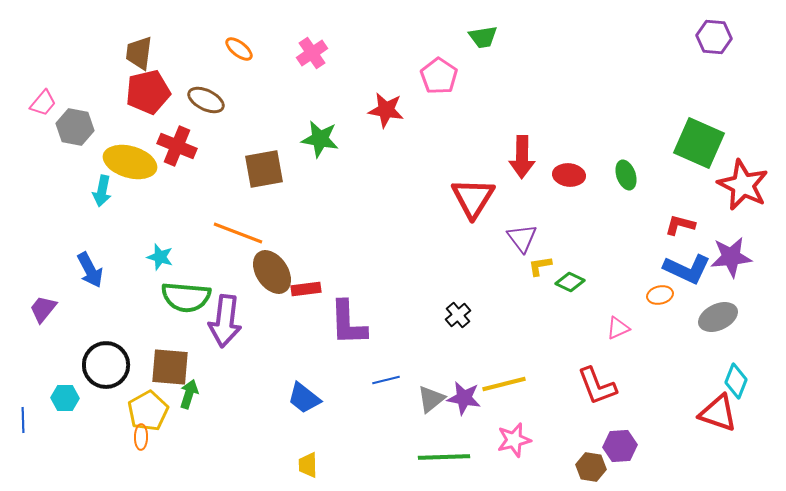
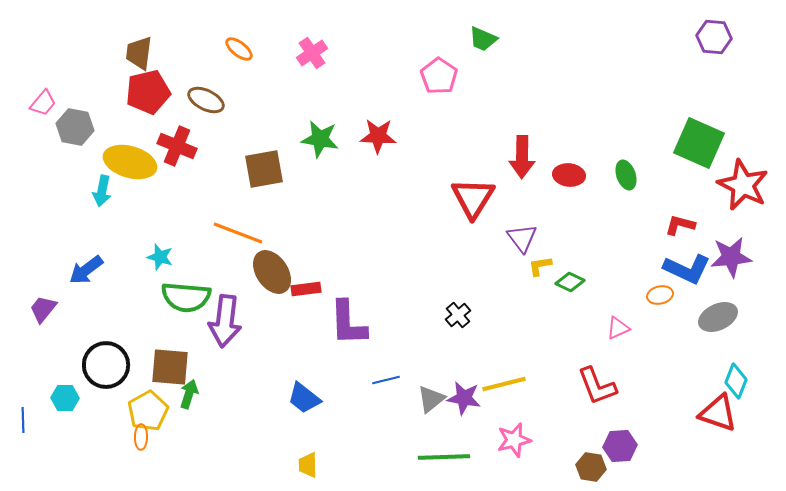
green trapezoid at (483, 37): moved 2 px down; rotated 32 degrees clockwise
red star at (386, 110): moved 8 px left, 26 px down; rotated 6 degrees counterclockwise
blue arrow at (90, 270): moved 4 px left; rotated 81 degrees clockwise
